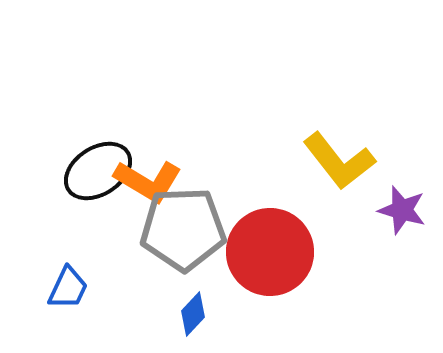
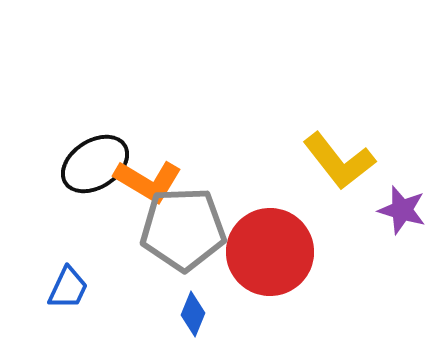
black ellipse: moved 3 px left, 7 px up
blue diamond: rotated 21 degrees counterclockwise
